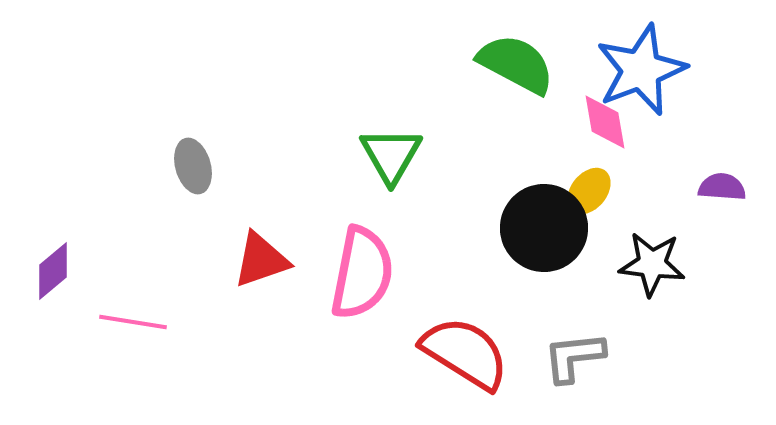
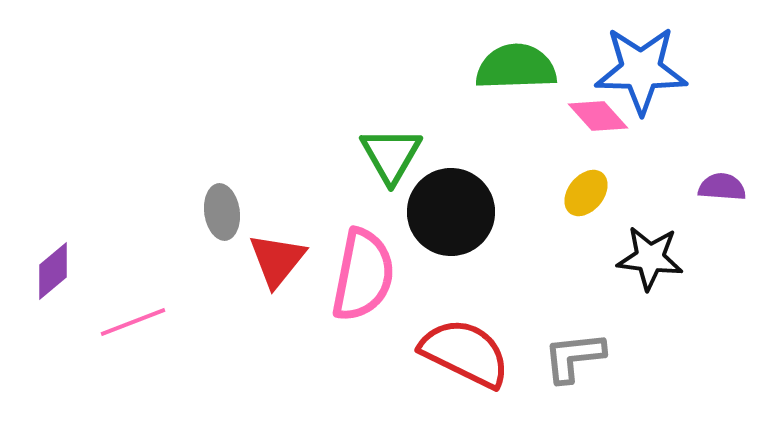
green semicircle: moved 3 px down; rotated 30 degrees counterclockwise
blue star: rotated 22 degrees clockwise
pink diamond: moved 7 px left, 6 px up; rotated 32 degrees counterclockwise
gray ellipse: moved 29 px right, 46 px down; rotated 8 degrees clockwise
yellow ellipse: moved 3 px left, 2 px down
black circle: moved 93 px left, 16 px up
red triangle: moved 16 px right; rotated 32 degrees counterclockwise
black star: moved 2 px left, 6 px up
pink semicircle: moved 1 px right, 2 px down
pink line: rotated 30 degrees counterclockwise
red semicircle: rotated 6 degrees counterclockwise
